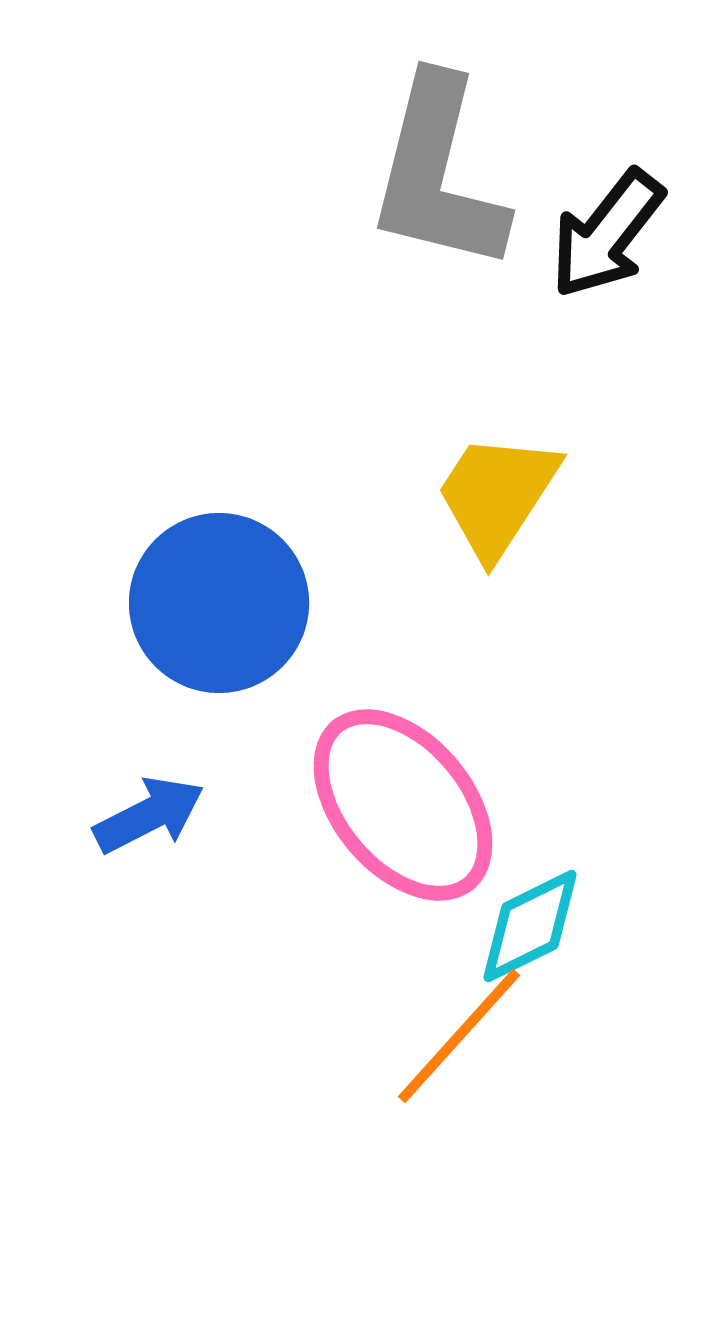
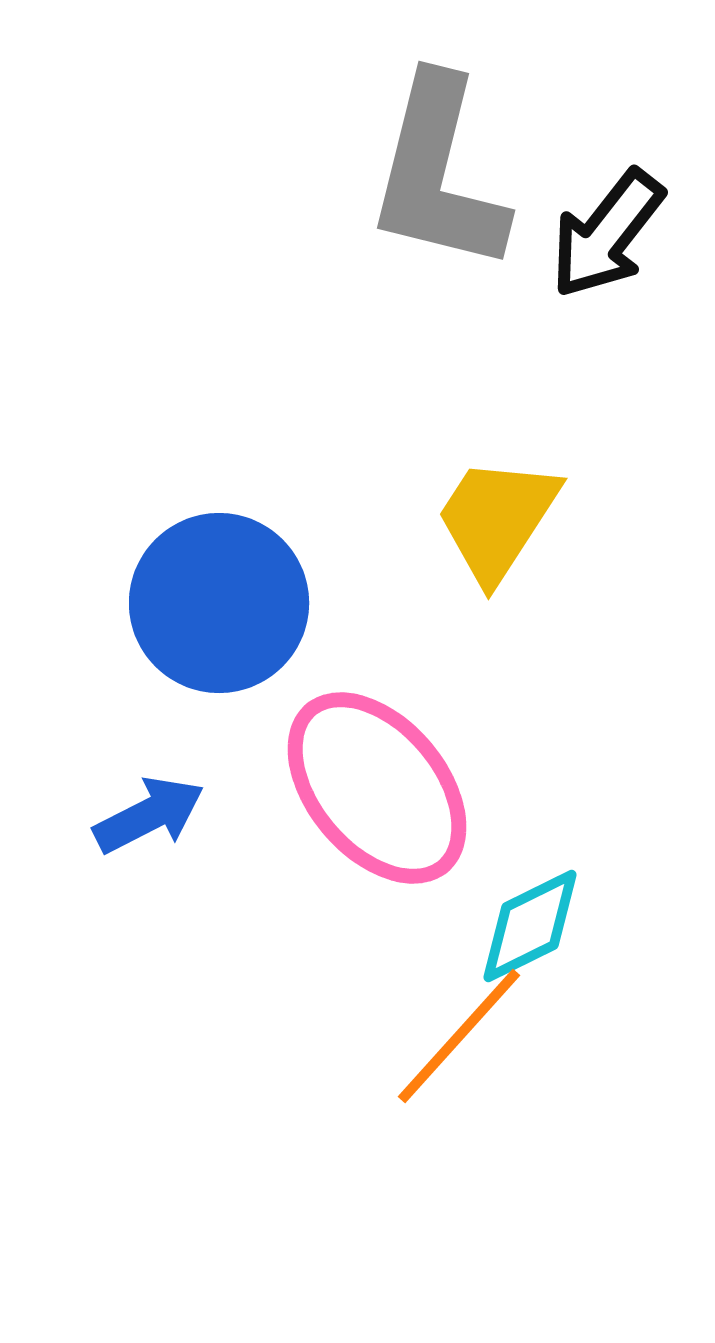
yellow trapezoid: moved 24 px down
pink ellipse: moved 26 px left, 17 px up
